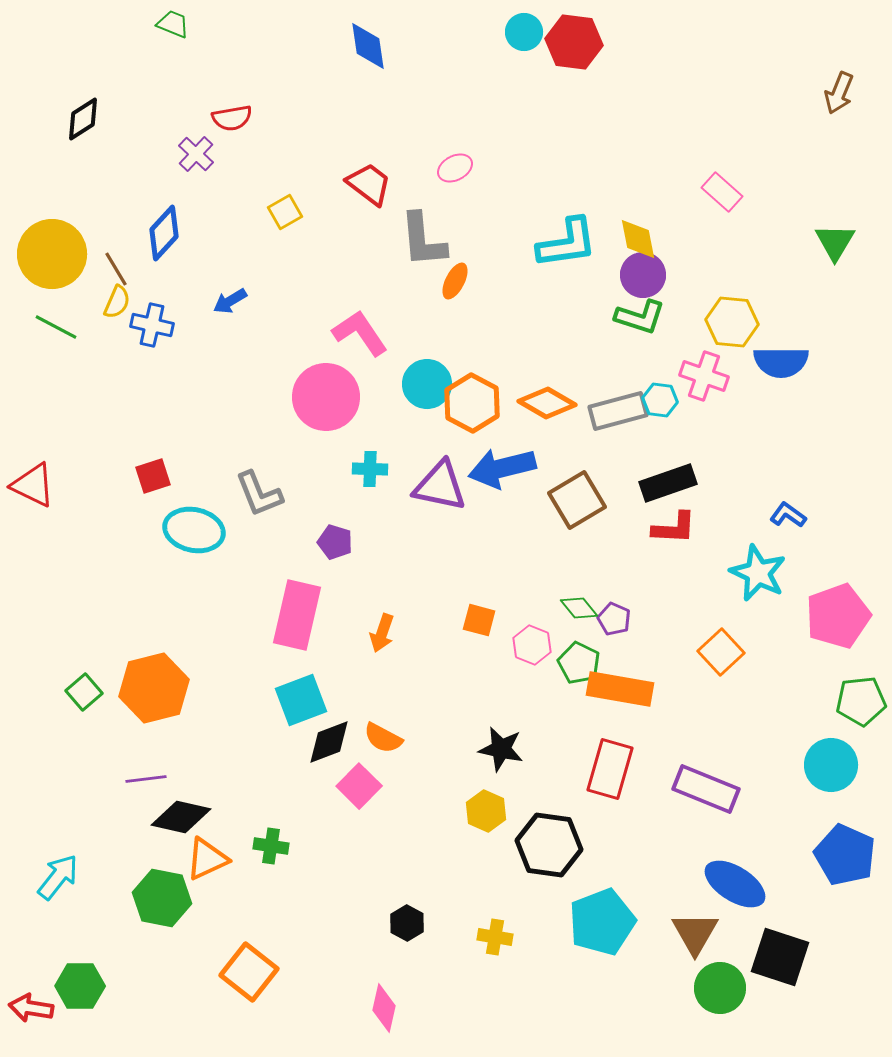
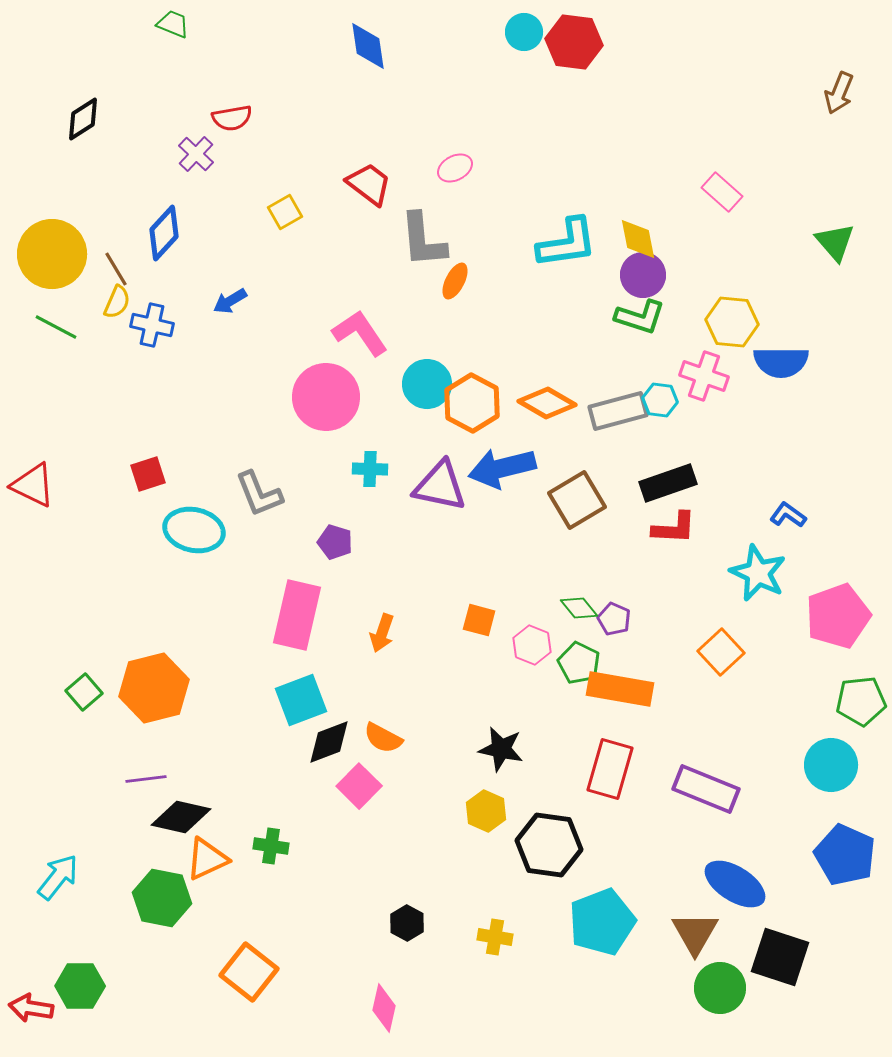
green triangle at (835, 242): rotated 12 degrees counterclockwise
red square at (153, 476): moved 5 px left, 2 px up
